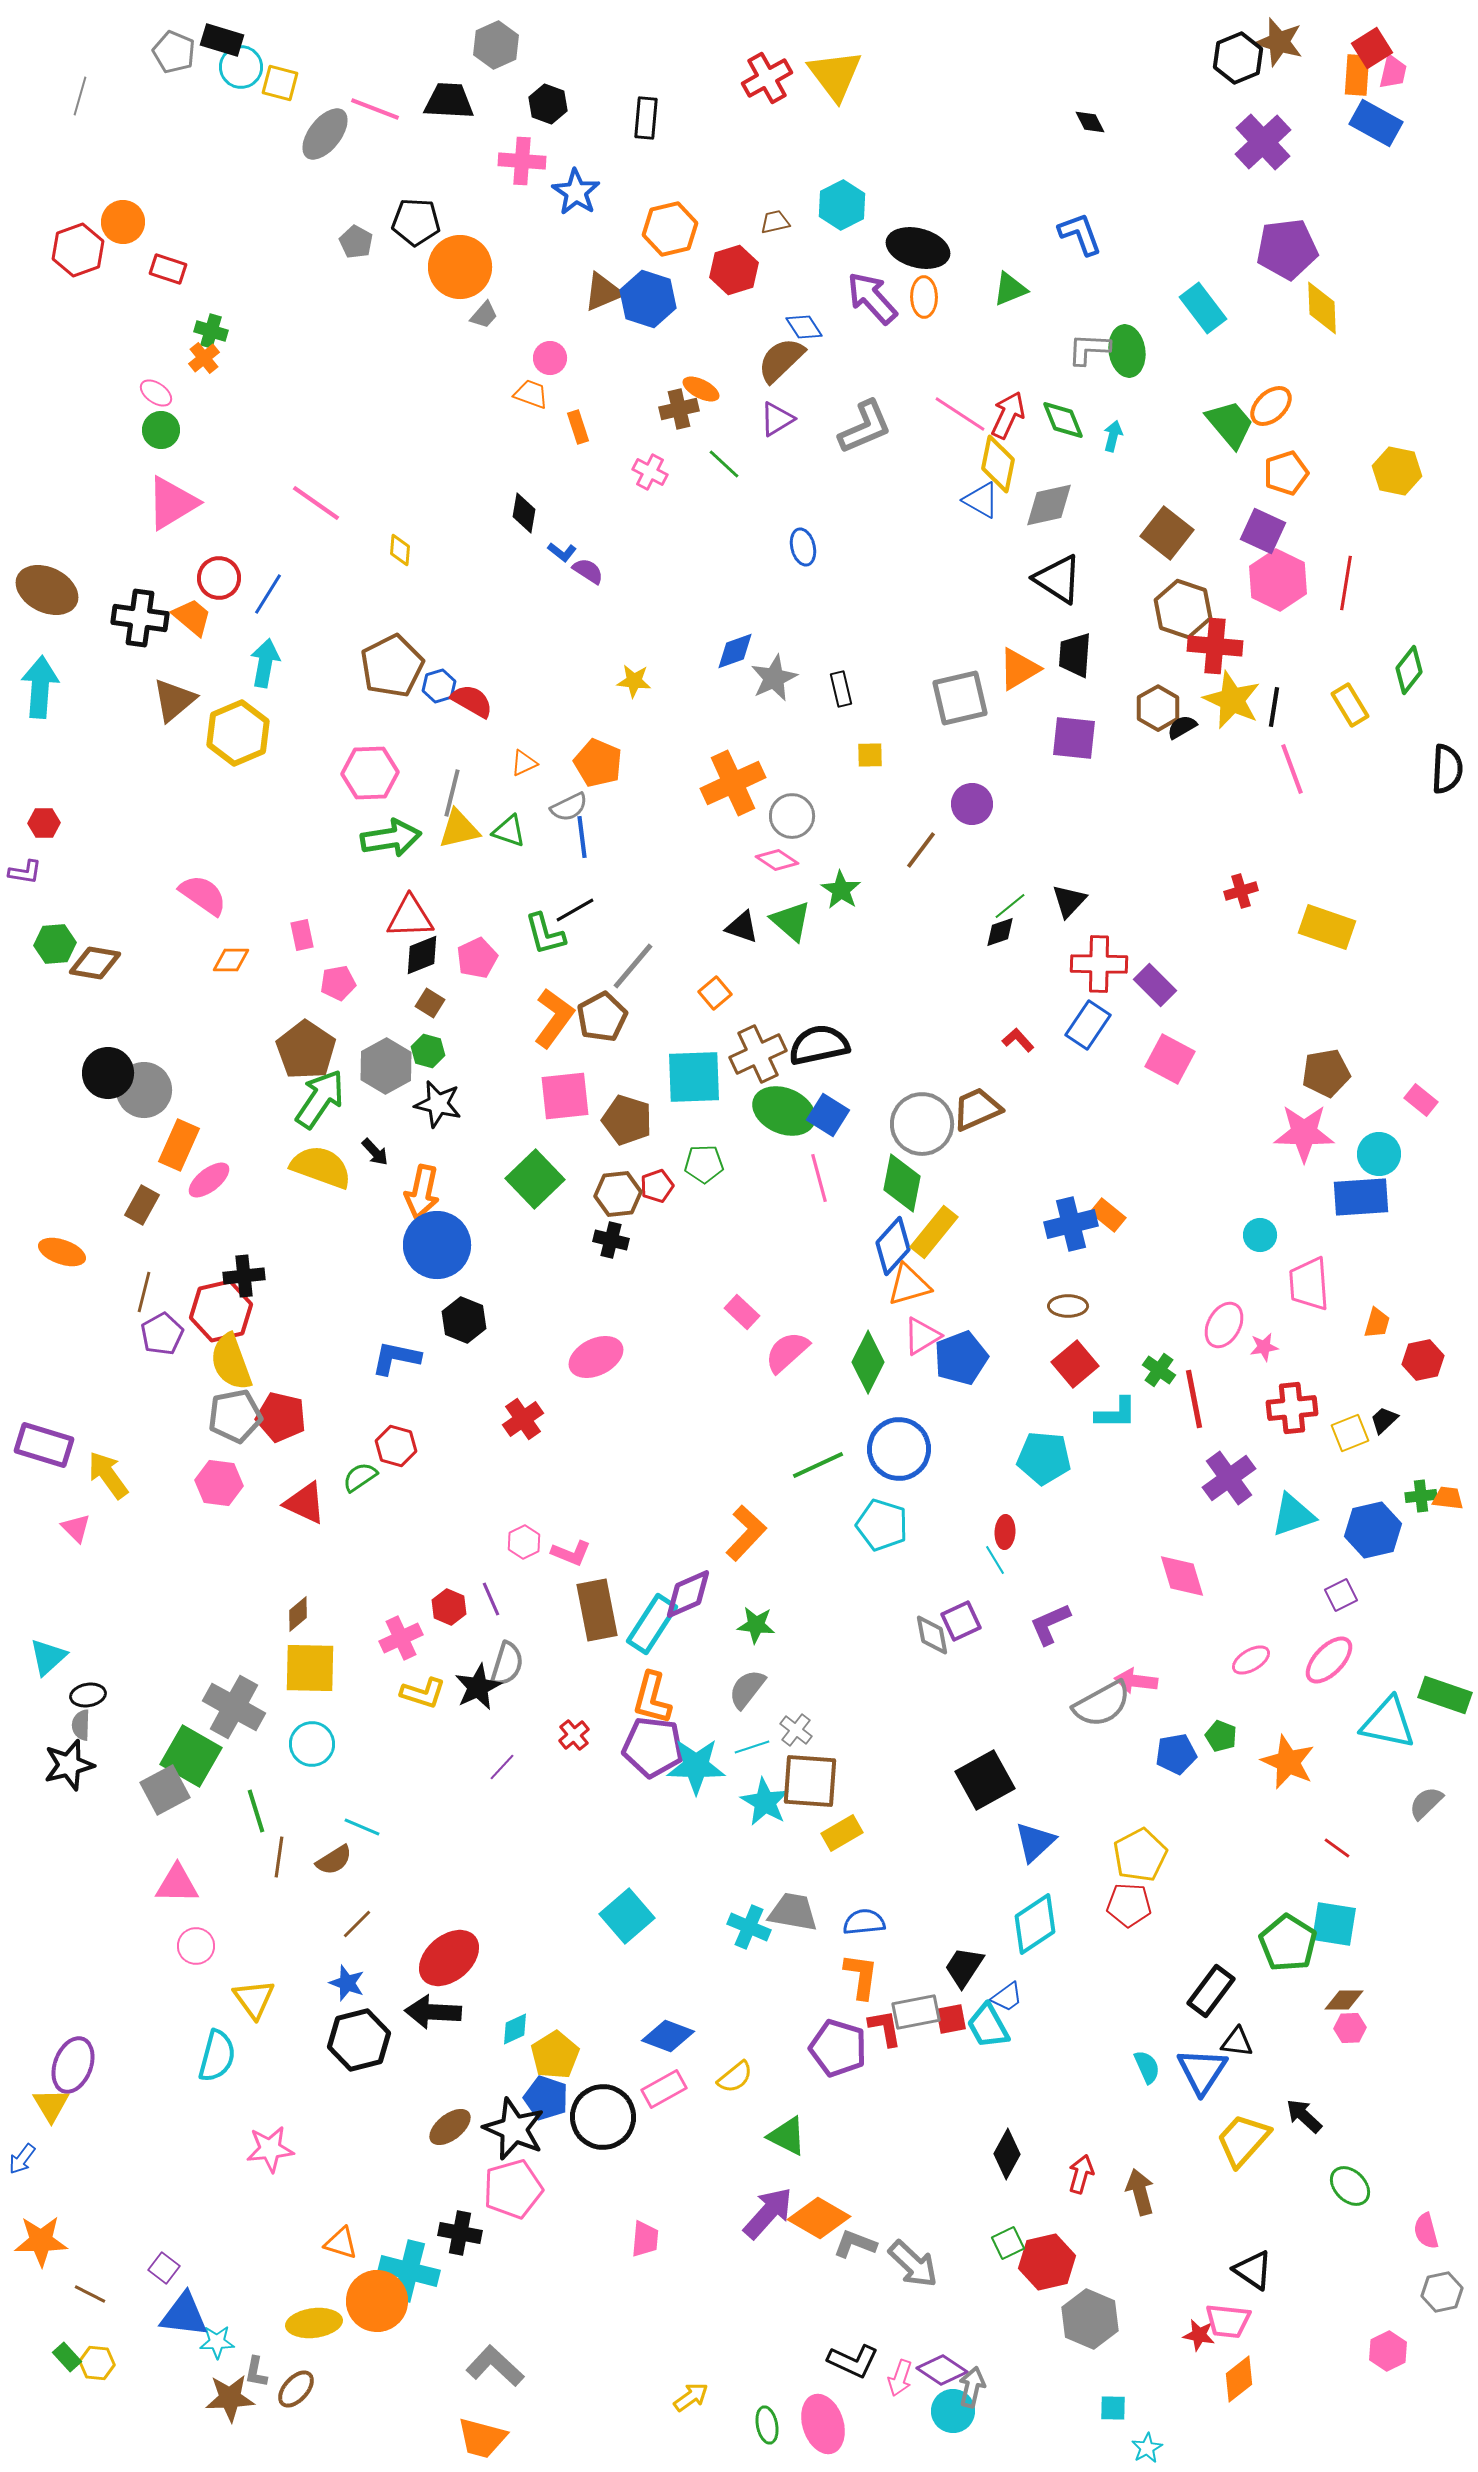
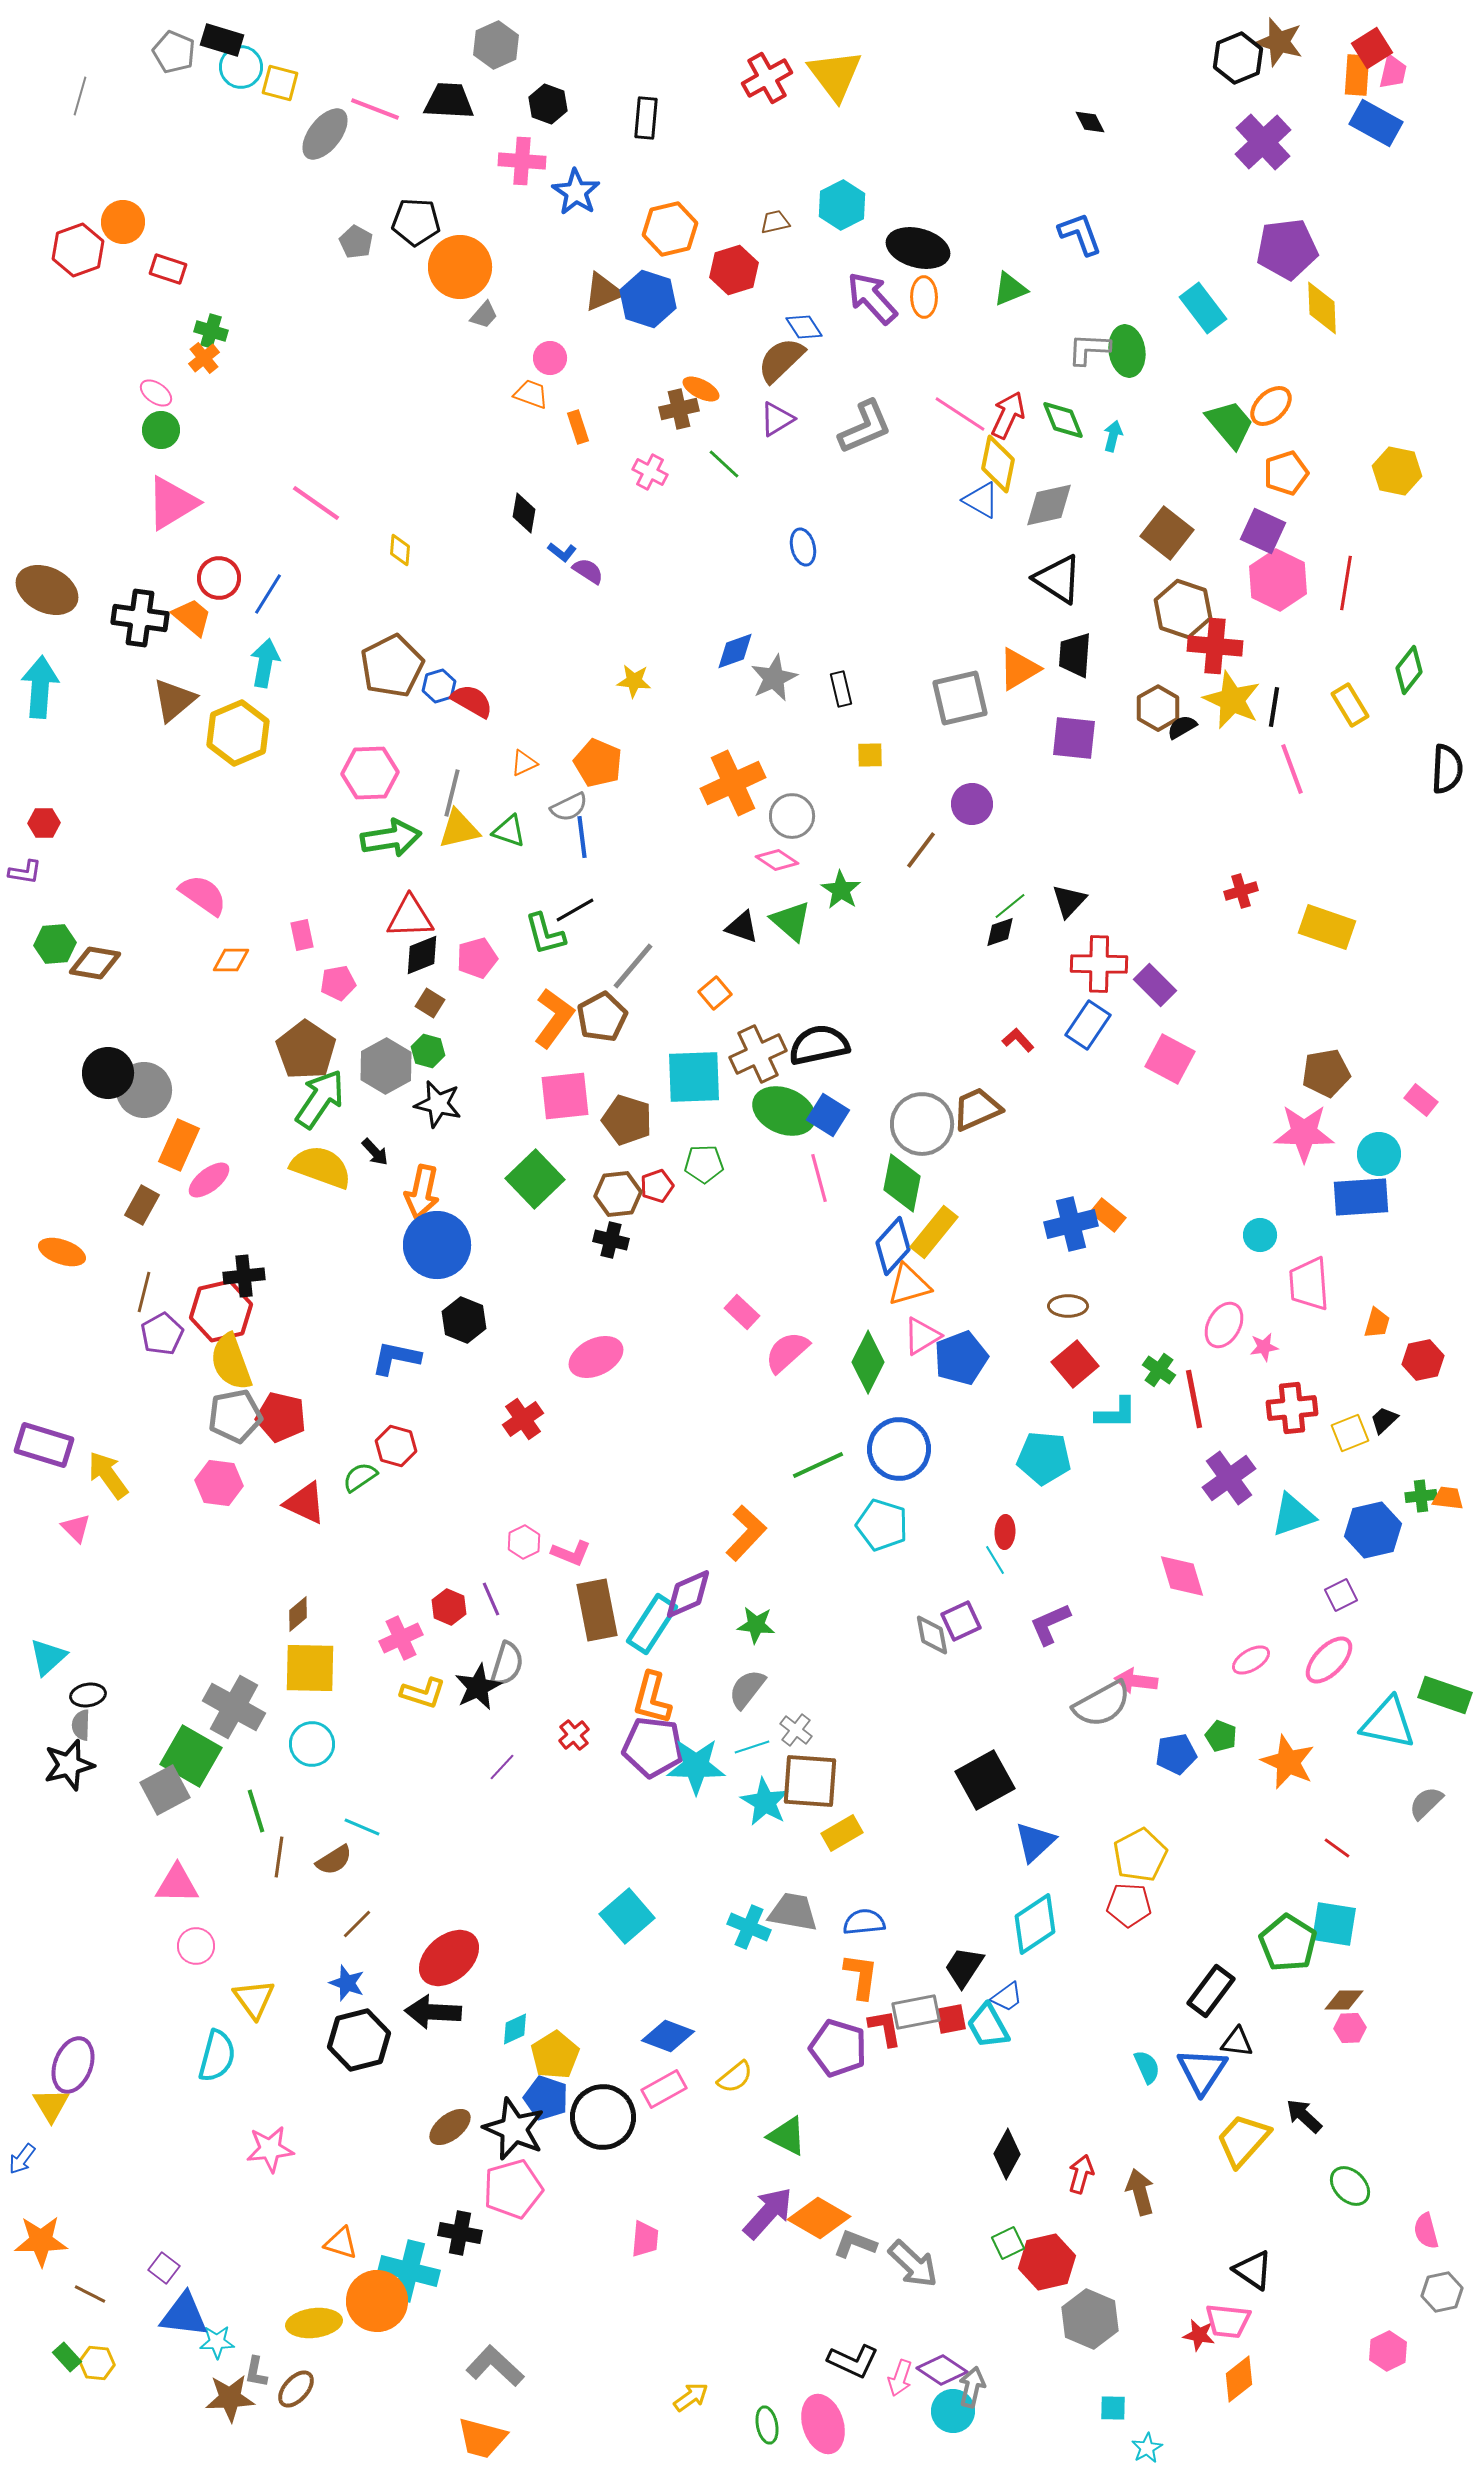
pink pentagon at (477, 958): rotated 9 degrees clockwise
